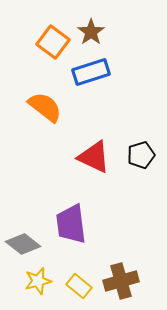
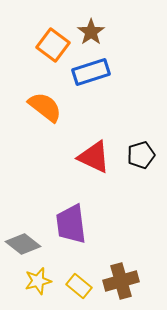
orange square: moved 3 px down
